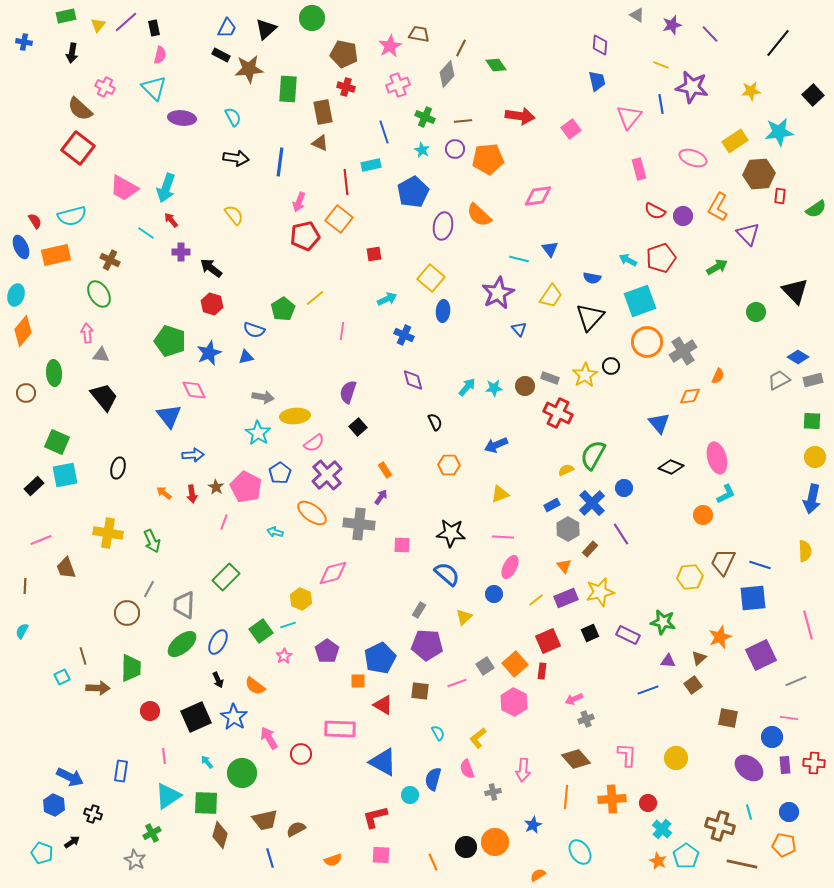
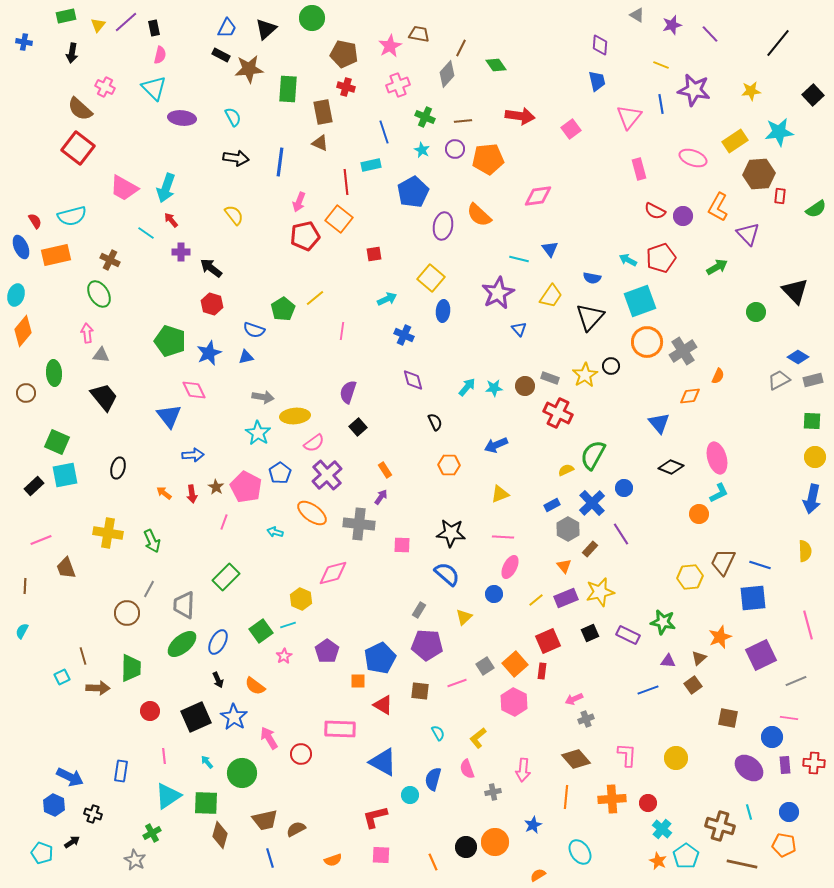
purple star at (692, 87): moved 2 px right, 3 px down
cyan L-shape at (726, 494): moved 7 px left, 1 px up
orange circle at (703, 515): moved 4 px left, 1 px up
